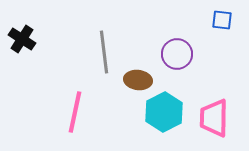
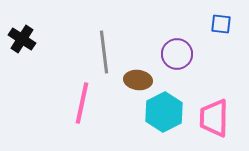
blue square: moved 1 px left, 4 px down
pink line: moved 7 px right, 9 px up
